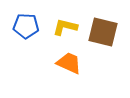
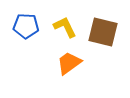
yellow L-shape: rotated 50 degrees clockwise
orange trapezoid: rotated 60 degrees counterclockwise
